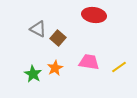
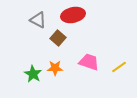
red ellipse: moved 21 px left; rotated 20 degrees counterclockwise
gray triangle: moved 9 px up
pink trapezoid: rotated 10 degrees clockwise
orange star: rotated 28 degrees clockwise
